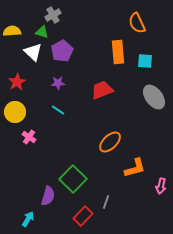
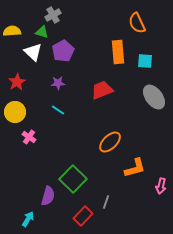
purple pentagon: moved 1 px right
